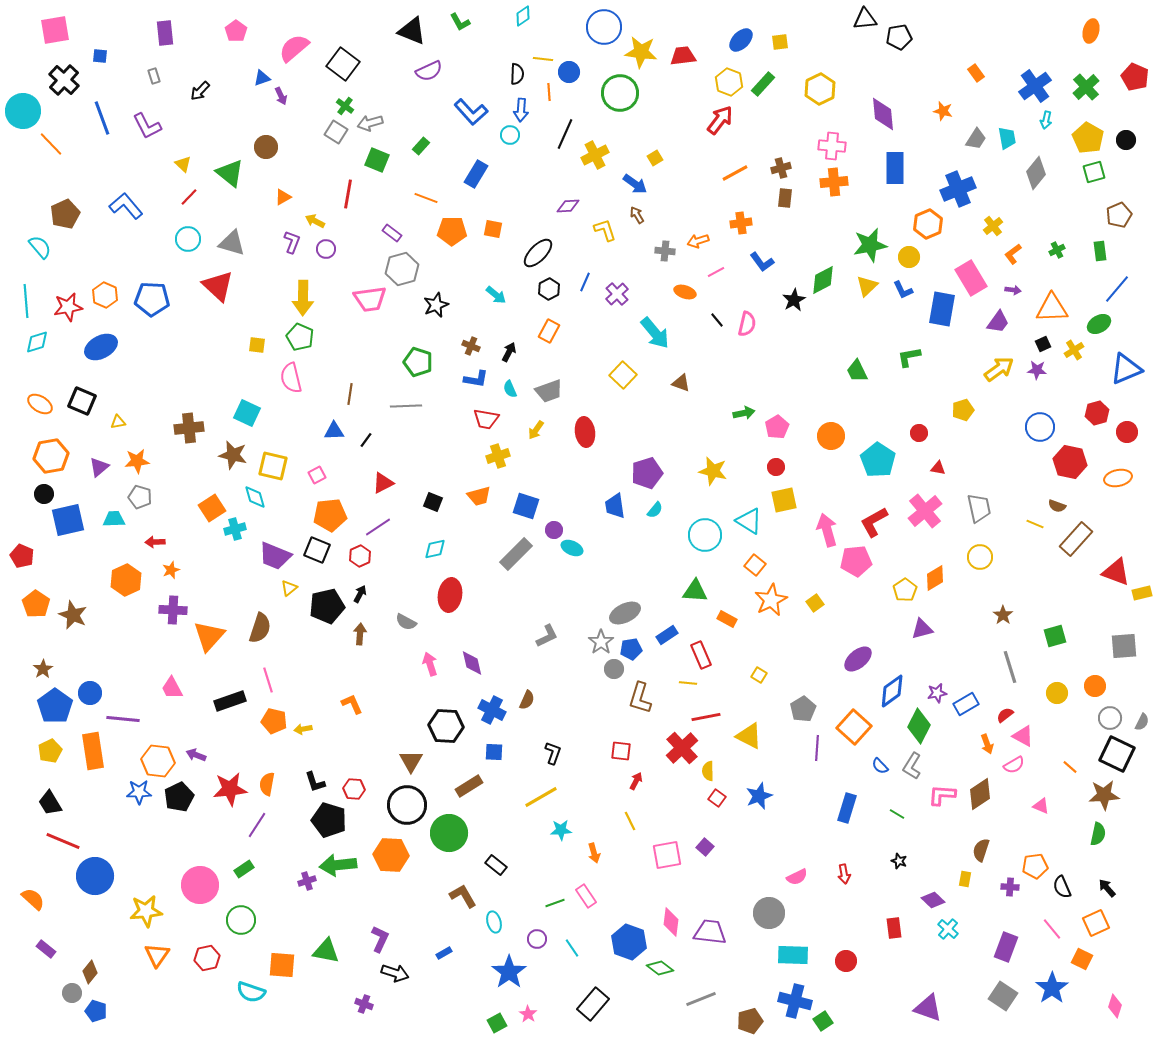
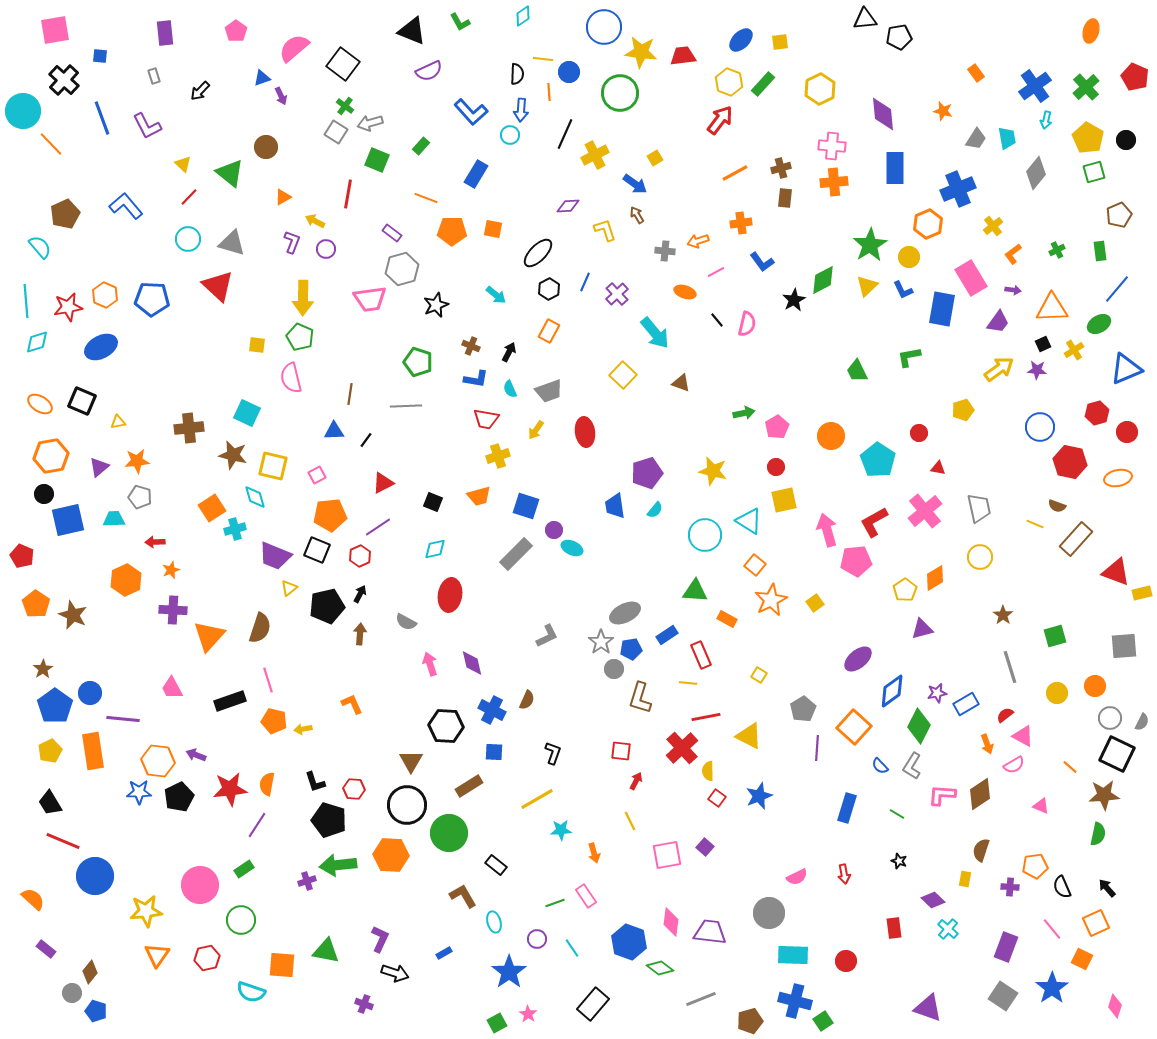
green star at (870, 245): rotated 20 degrees counterclockwise
yellow line at (541, 797): moved 4 px left, 2 px down
